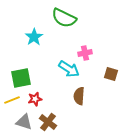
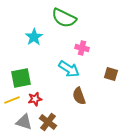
pink cross: moved 3 px left, 5 px up; rotated 24 degrees clockwise
brown semicircle: rotated 24 degrees counterclockwise
